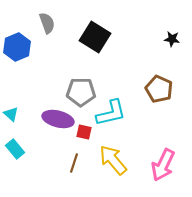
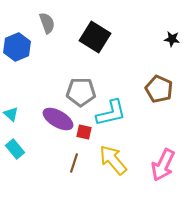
purple ellipse: rotated 16 degrees clockwise
